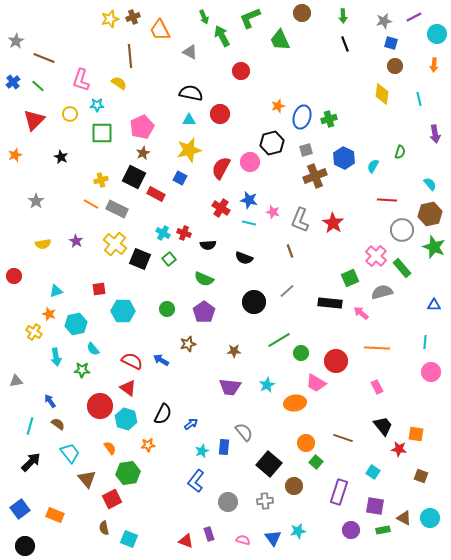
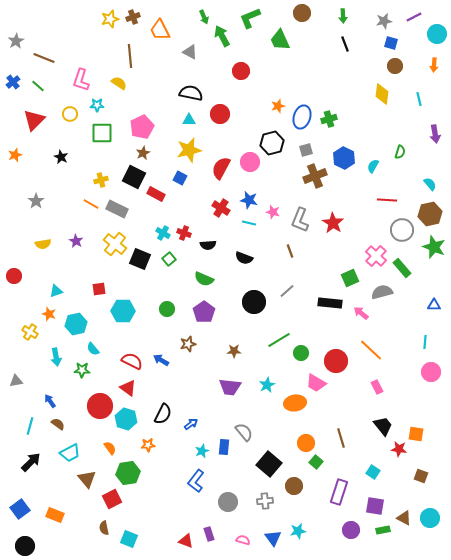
yellow cross at (34, 332): moved 4 px left
orange line at (377, 348): moved 6 px left, 2 px down; rotated 40 degrees clockwise
brown line at (343, 438): moved 2 px left; rotated 54 degrees clockwise
cyan trapezoid at (70, 453): rotated 100 degrees clockwise
